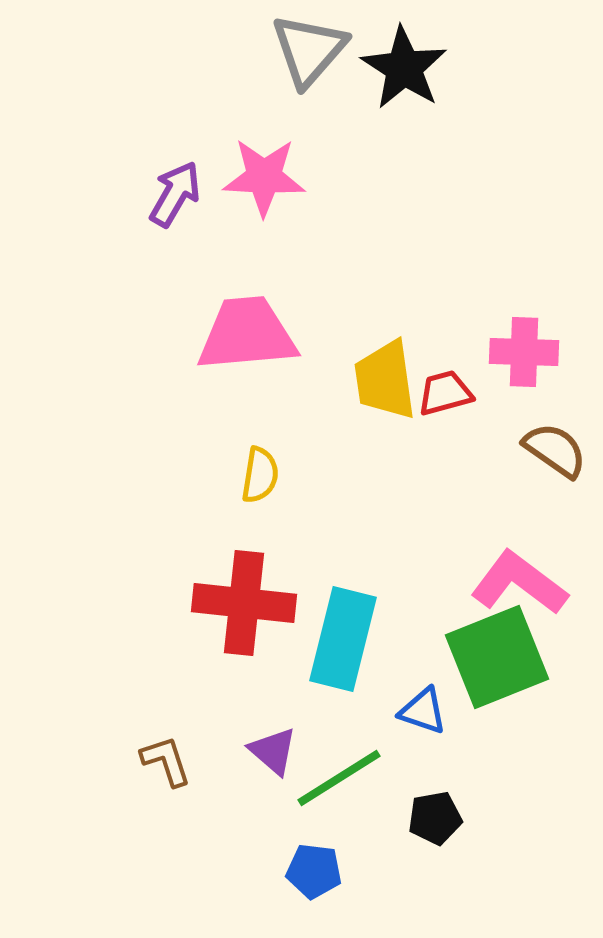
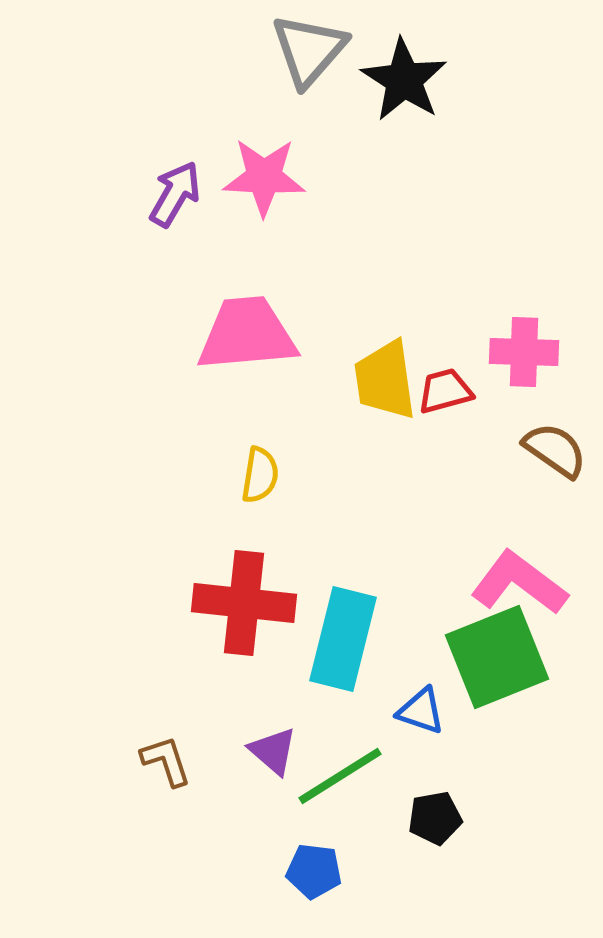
black star: moved 12 px down
red trapezoid: moved 2 px up
blue triangle: moved 2 px left
green line: moved 1 px right, 2 px up
